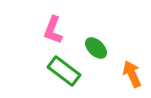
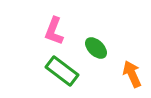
pink L-shape: moved 1 px right, 1 px down
green rectangle: moved 2 px left
